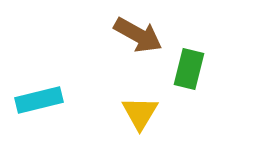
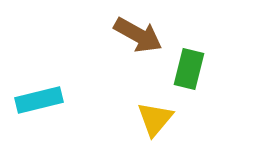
yellow triangle: moved 15 px right, 6 px down; rotated 9 degrees clockwise
